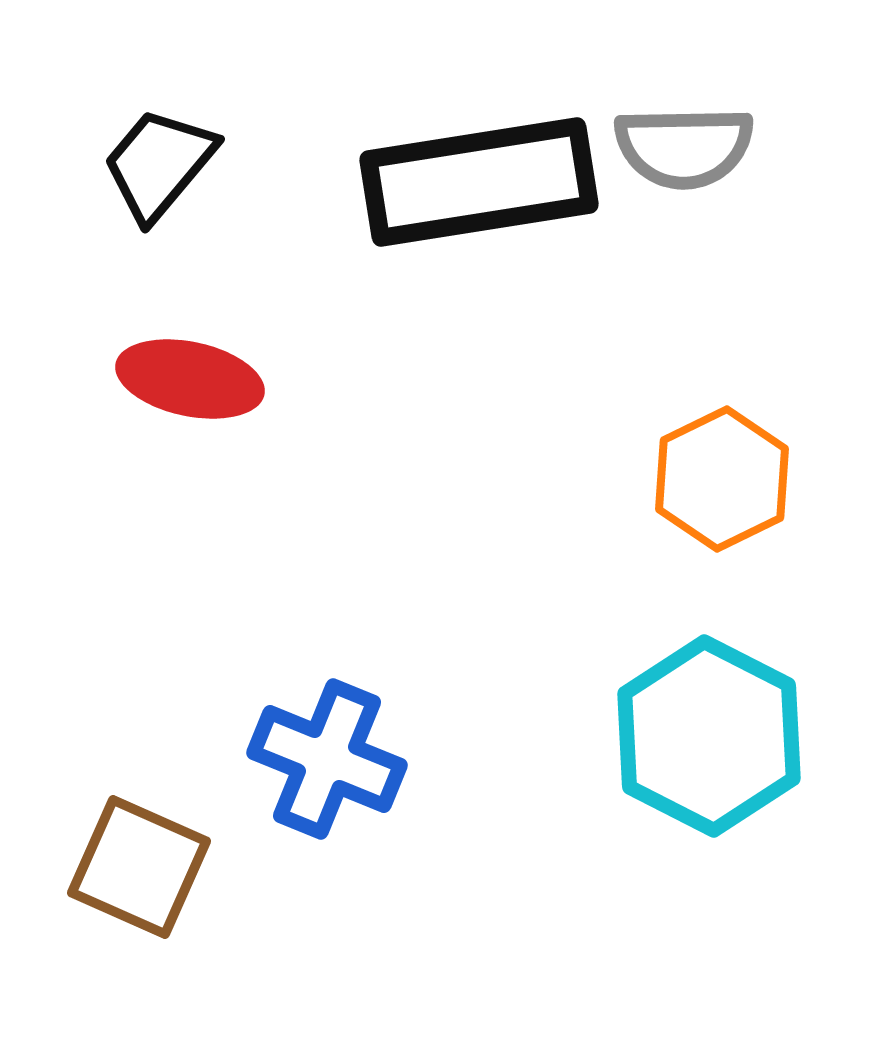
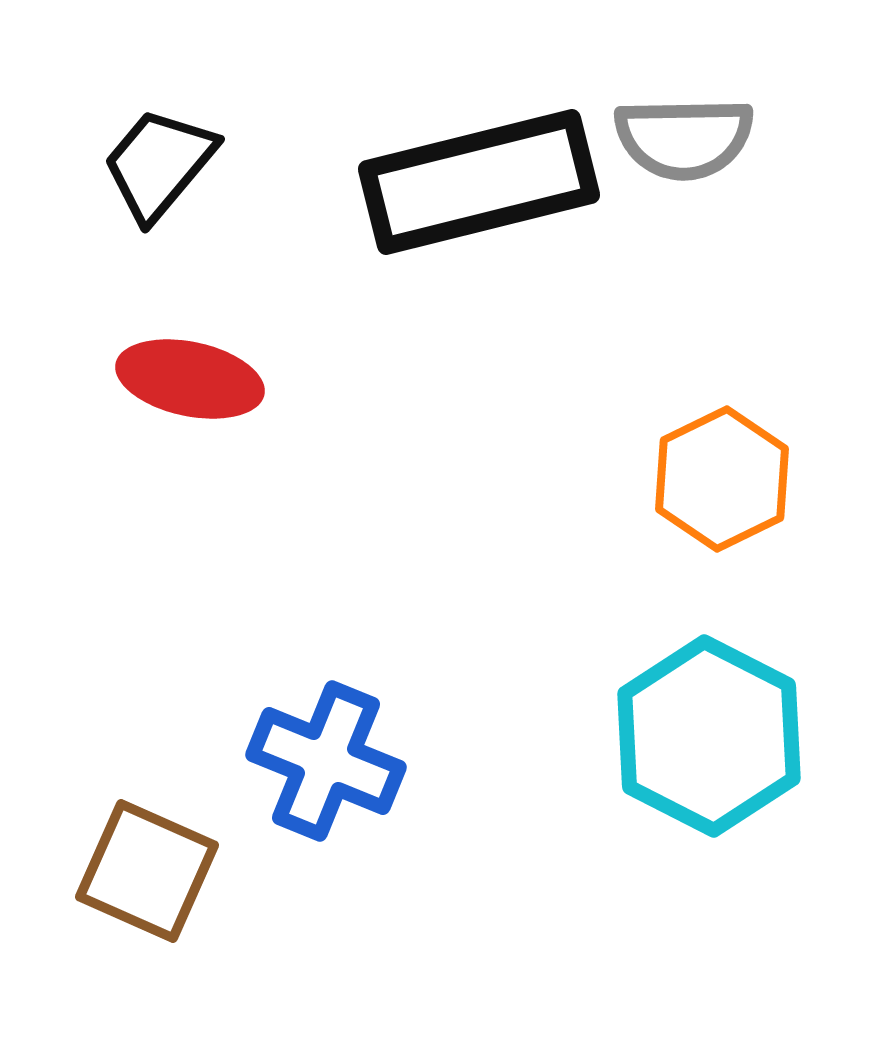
gray semicircle: moved 9 px up
black rectangle: rotated 5 degrees counterclockwise
blue cross: moved 1 px left, 2 px down
brown square: moved 8 px right, 4 px down
